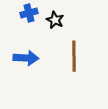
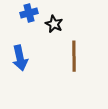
black star: moved 1 px left, 4 px down
blue arrow: moved 6 px left; rotated 75 degrees clockwise
